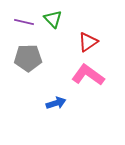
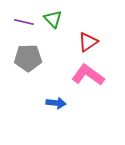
blue arrow: rotated 24 degrees clockwise
